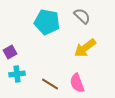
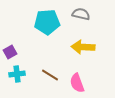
gray semicircle: moved 1 px left, 2 px up; rotated 30 degrees counterclockwise
cyan pentagon: rotated 15 degrees counterclockwise
yellow arrow: moved 2 px left, 1 px up; rotated 40 degrees clockwise
brown line: moved 9 px up
